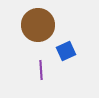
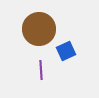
brown circle: moved 1 px right, 4 px down
